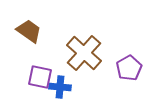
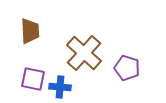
brown trapezoid: moved 1 px right; rotated 52 degrees clockwise
purple pentagon: moved 2 px left; rotated 25 degrees counterclockwise
purple square: moved 7 px left, 2 px down
